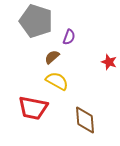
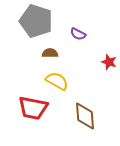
purple semicircle: moved 9 px right, 3 px up; rotated 98 degrees clockwise
brown semicircle: moved 2 px left, 4 px up; rotated 42 degrees clockwise
brown diamond: moved 4 px up
